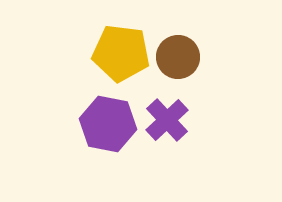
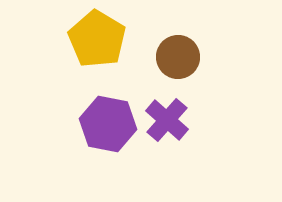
yellow pentagon: moved 24 px left, 14 px up; rotated 24 degrees clockwise
purple cross: rotated 6 degrees counterclockwise
